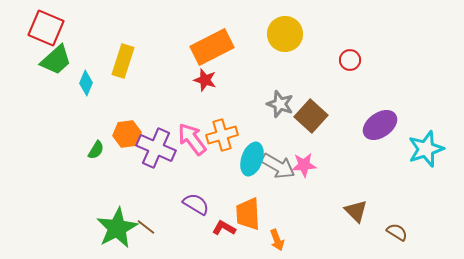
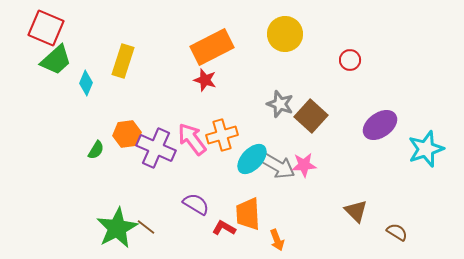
cyan ellipse: rotated 24 degrees clockwise
